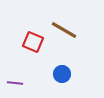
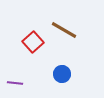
red square: rotated 25 degrees clockwise
